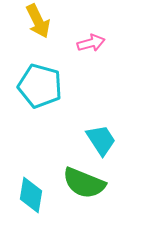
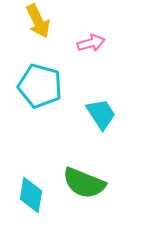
cyan trapezoid: moved 26 px up
